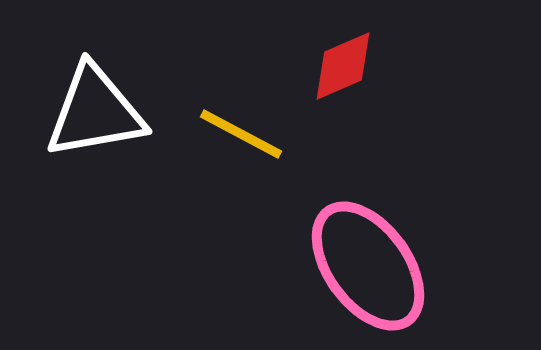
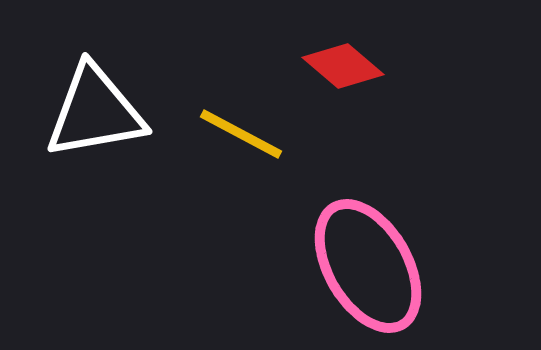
red diamond: rotated 64 degrees clockwise
pink ellipse: rotated 6 degrees clockwise
